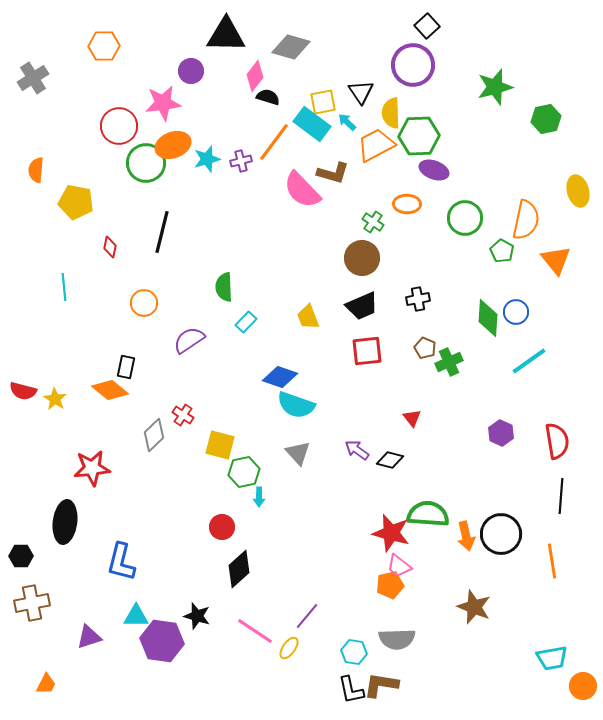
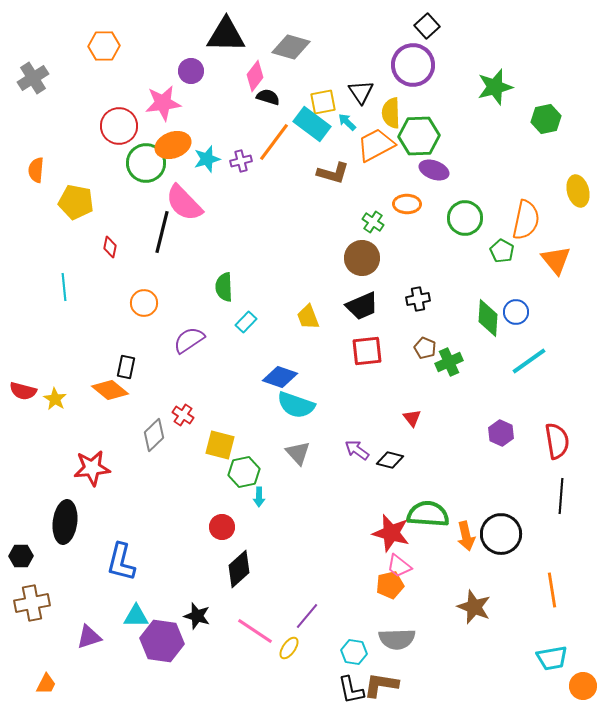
pink semicircle at (302, 190): moved 118 px left, 13 px down
orange line at (552, 561): moved 29 px down
